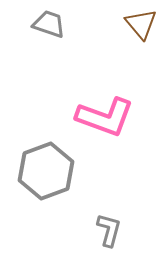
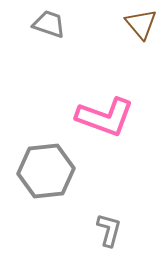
gray hexagon: rotated 14 degrees clockwise
